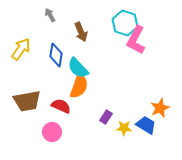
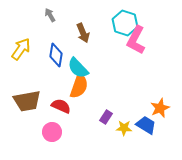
brown arrow: moved 2 px right, 1 px down
